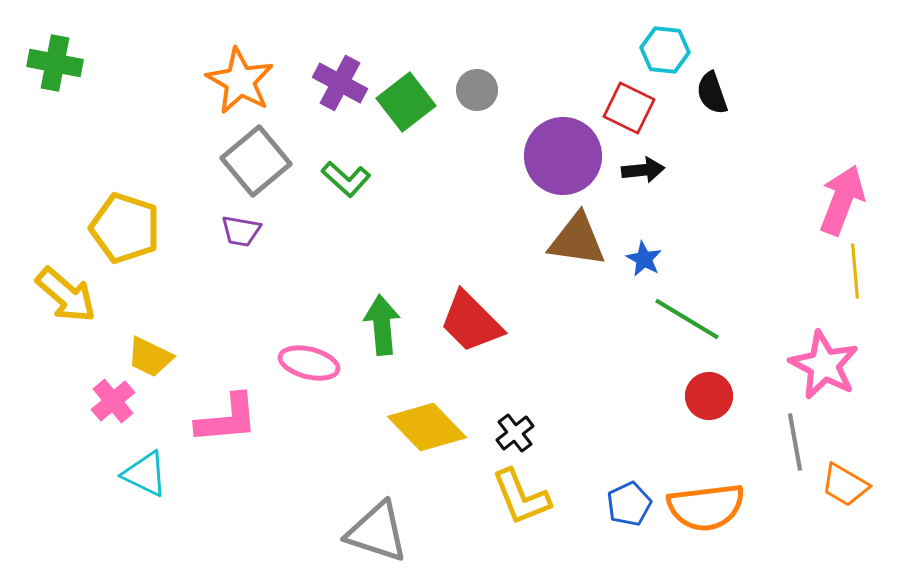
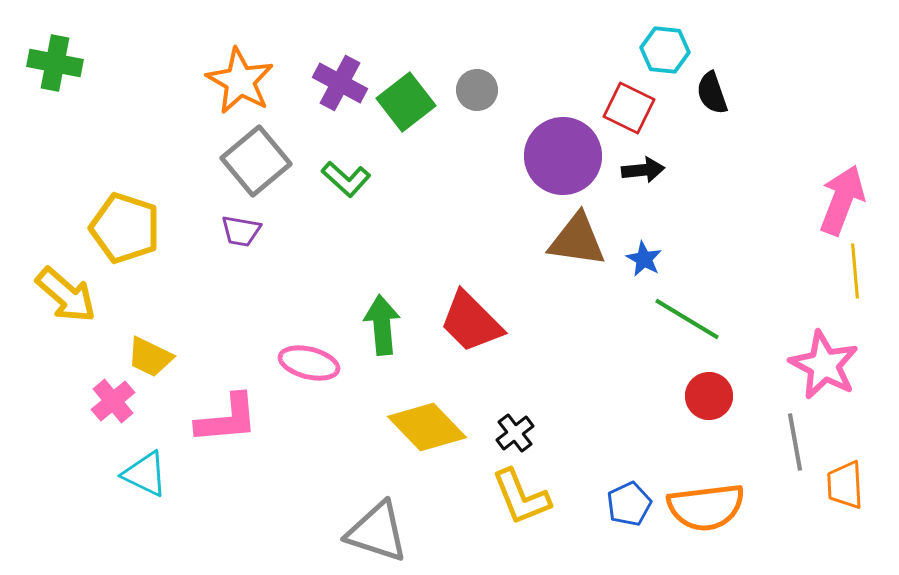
orange trapezoid: rotated 57 degrees clockwise
